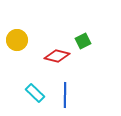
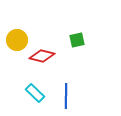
green square: moved 6 px left, 1 px up; rotated 14 degrees clockwise
red diamond: moved 15 px left
blue line: moved 1 px right, 1 px down
